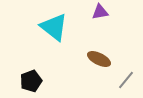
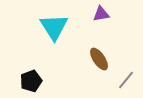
purple triangle: moved 1 px right, 2 px down
cyan triangle: rotated 20 degrees clockwise
brown ellipse: rotated 30 degrees clockwise
